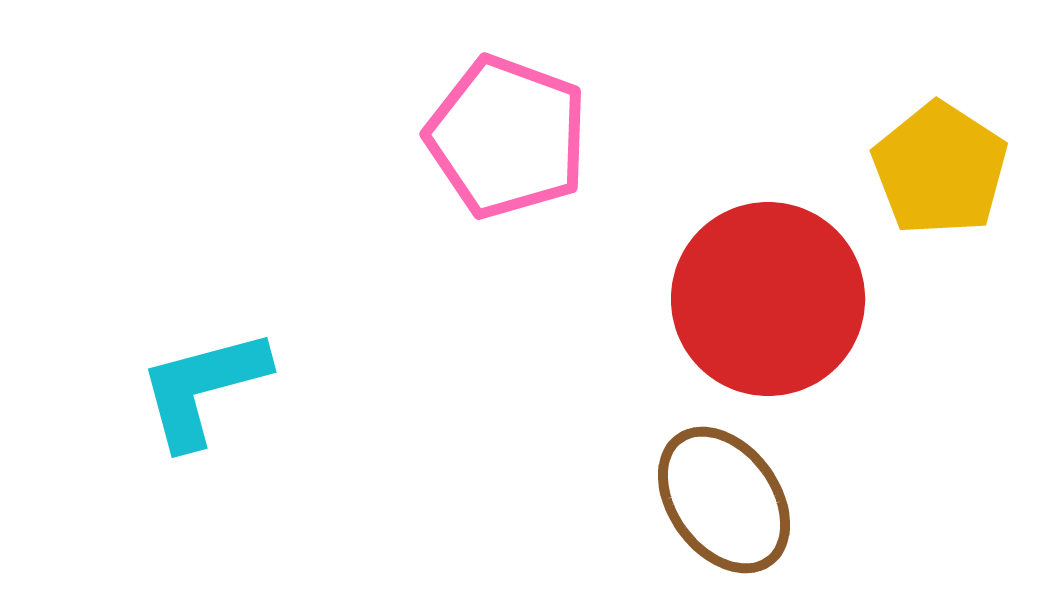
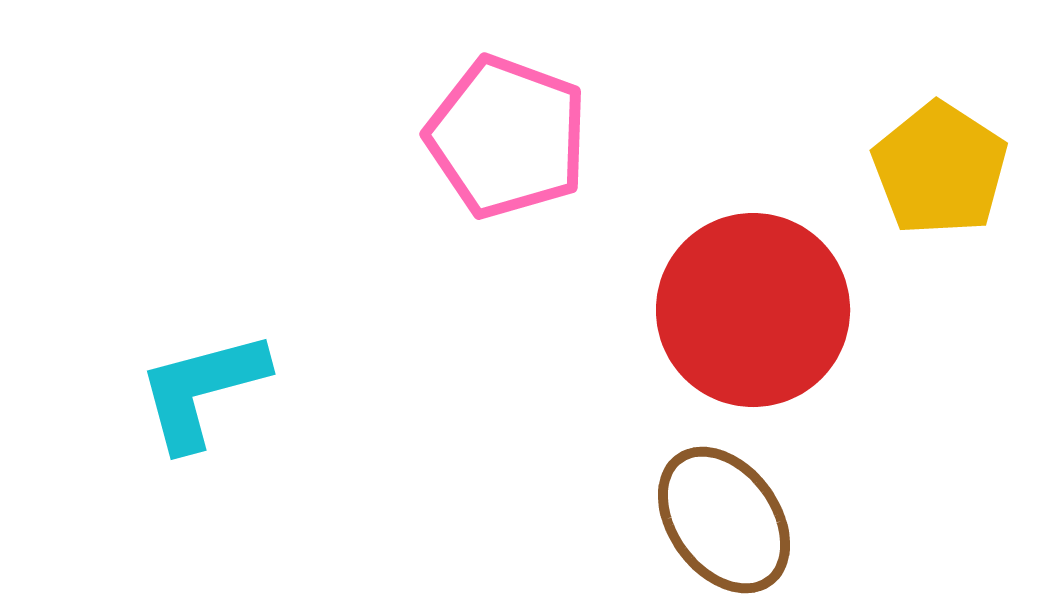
red circle: moved 15 px left, 11 px down
cyan L-shape: moved 1 px left, 2 px down
brown ellipse: moved 20 px down
